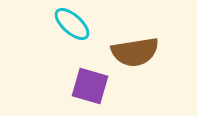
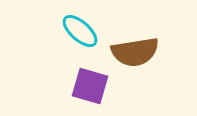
cyan ellipse: moved 8 px right, 7 px down
